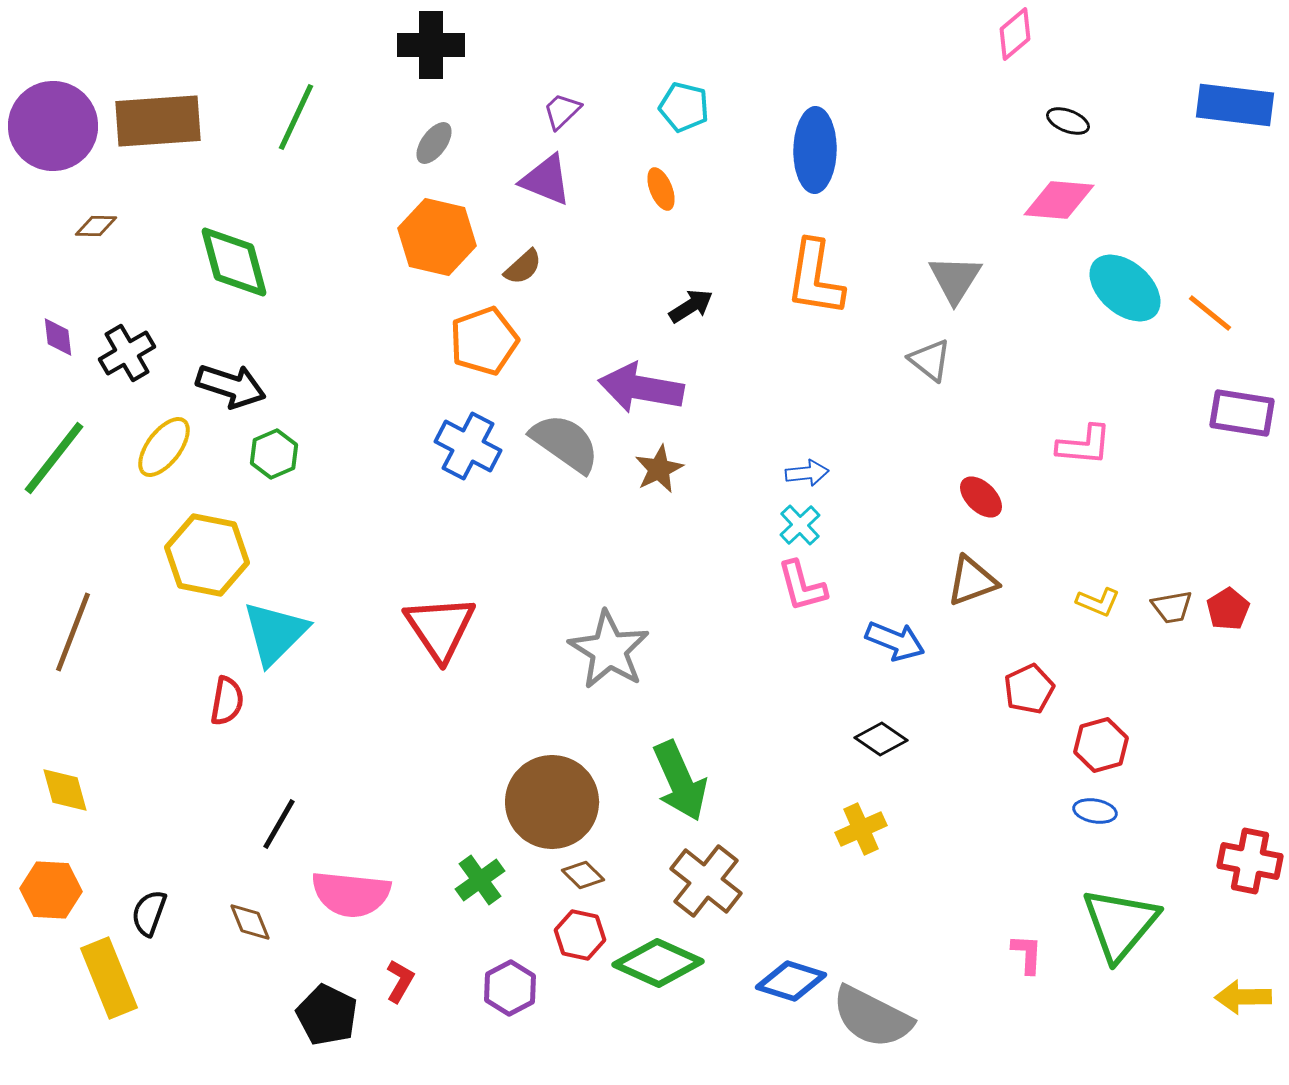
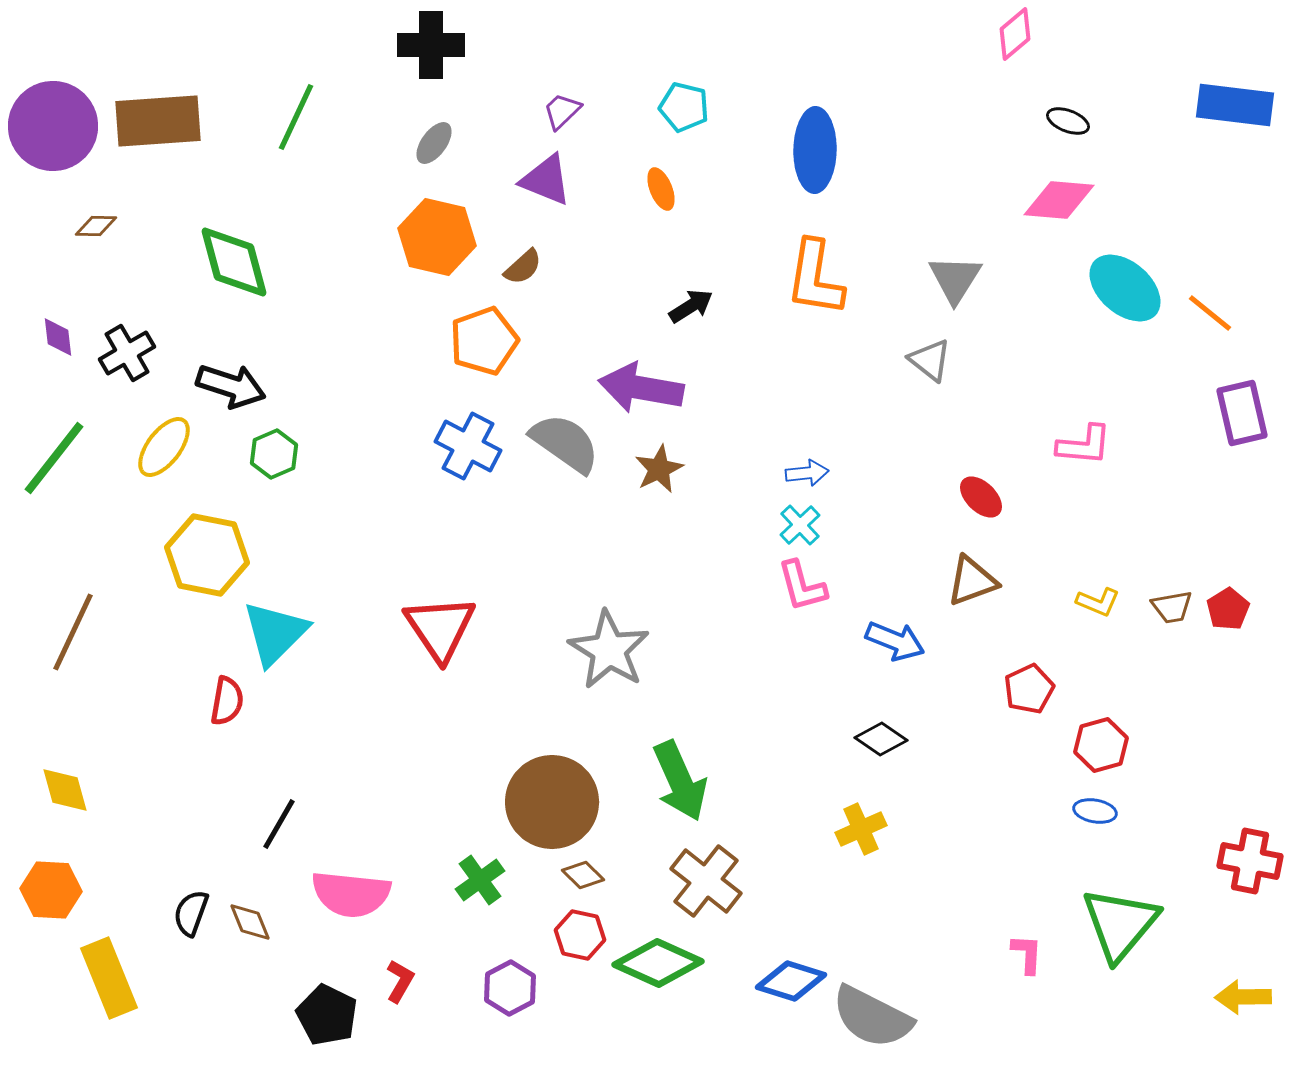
purple rectangle at (1242, 413): rotated 68 degrees clockwise
brown line at (73, 632): rotated 4 degrees clockwise
black semicircle at (149, 913): moved 42 px right
